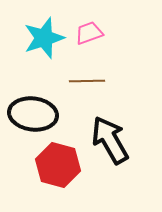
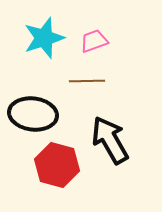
pink trapezoid: moved 5 px right, 8 px down
red hexagon: moved 1 px left
